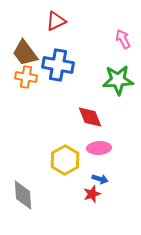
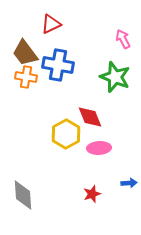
red triangle: moved 5 px left, 3 px down
green star: moved 3 px left, 3 px up; rotated 24 degrees clockwise
yellow hexagon: moved 1 px right, 26 px up
blue arrow: moved 29 px right, 4 px down; rotated 21 degrees counterclockwise
